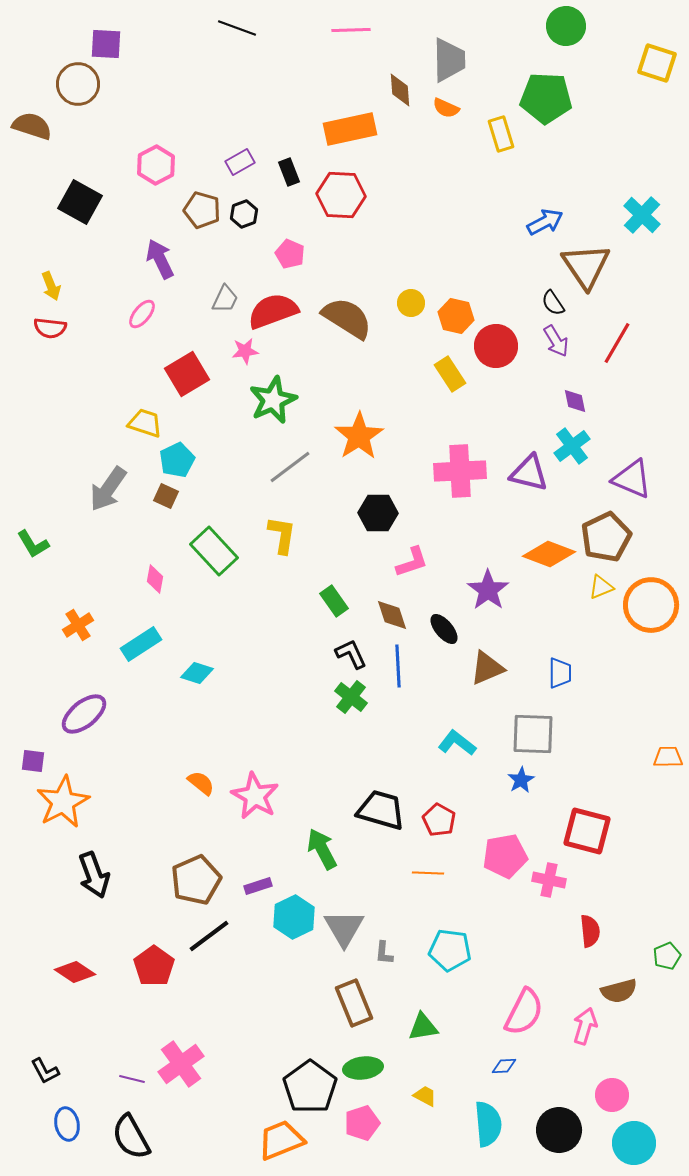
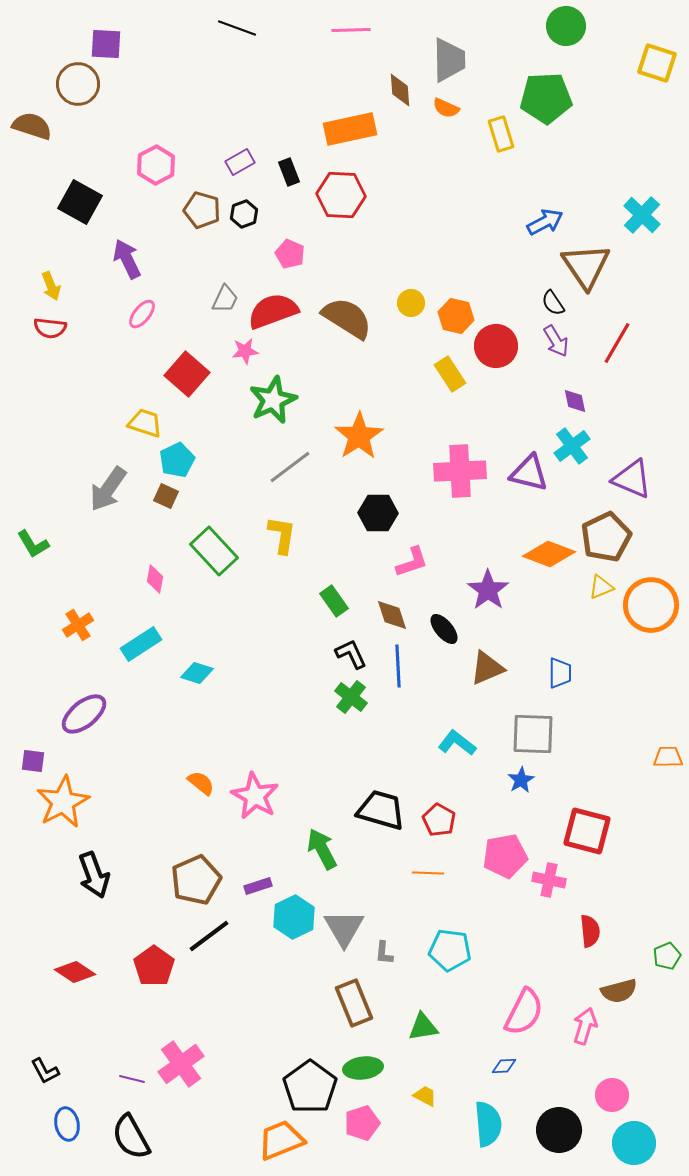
green pentagon at (546, 98): rotated 6 degrees counterclockwise
purple arrow at (160, 259): moved 33 px left
red square at (187, 374): rotated 18 degrees counterclockwise
